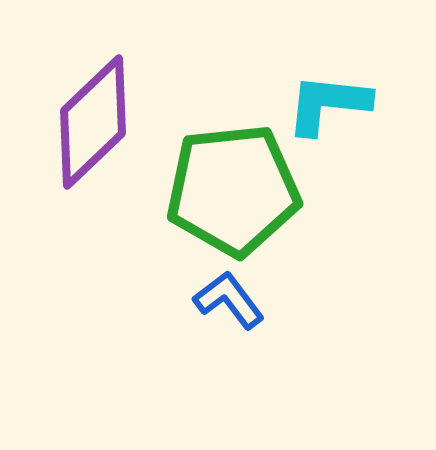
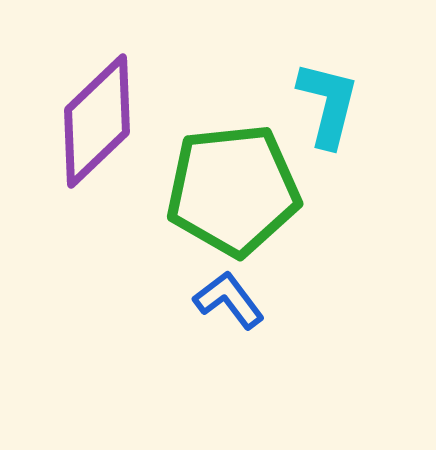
cyan L-shape: rotated 98 degrees clockwise
purple diamond: moved 4 px right, 1 px up
